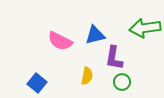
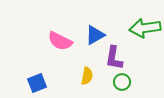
blue triangle: rotated 15 degrees counterclockwise
blue square: rotated 30 degrees clockwise
